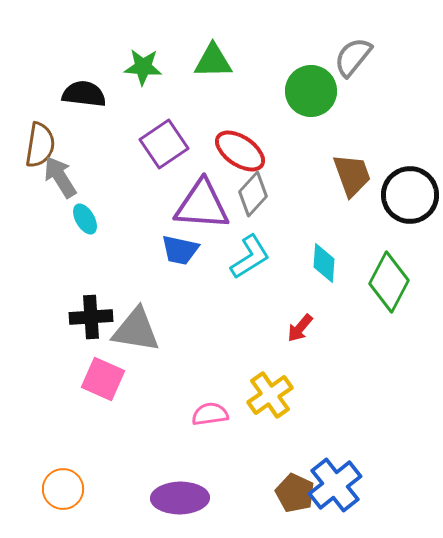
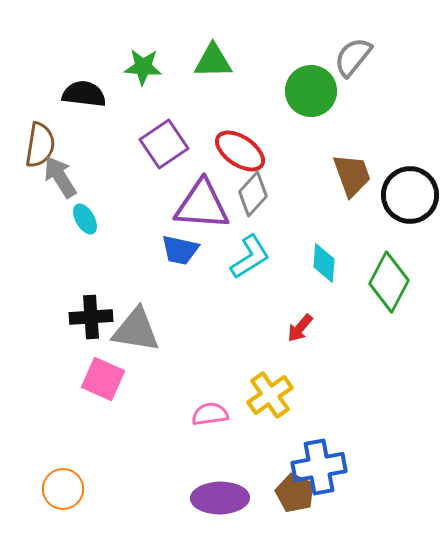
blue cross: moved 16 px left, 18 px up; rotated 28 degrees clockwise
purple ellipse: moved 40 px right
